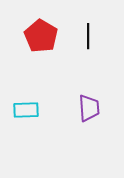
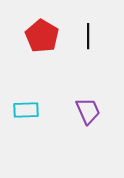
red pentagon: moved 1 px right
purple trapezoid: moved 1 px left, 3 px down; rotated 20 degrees counterclockwise
